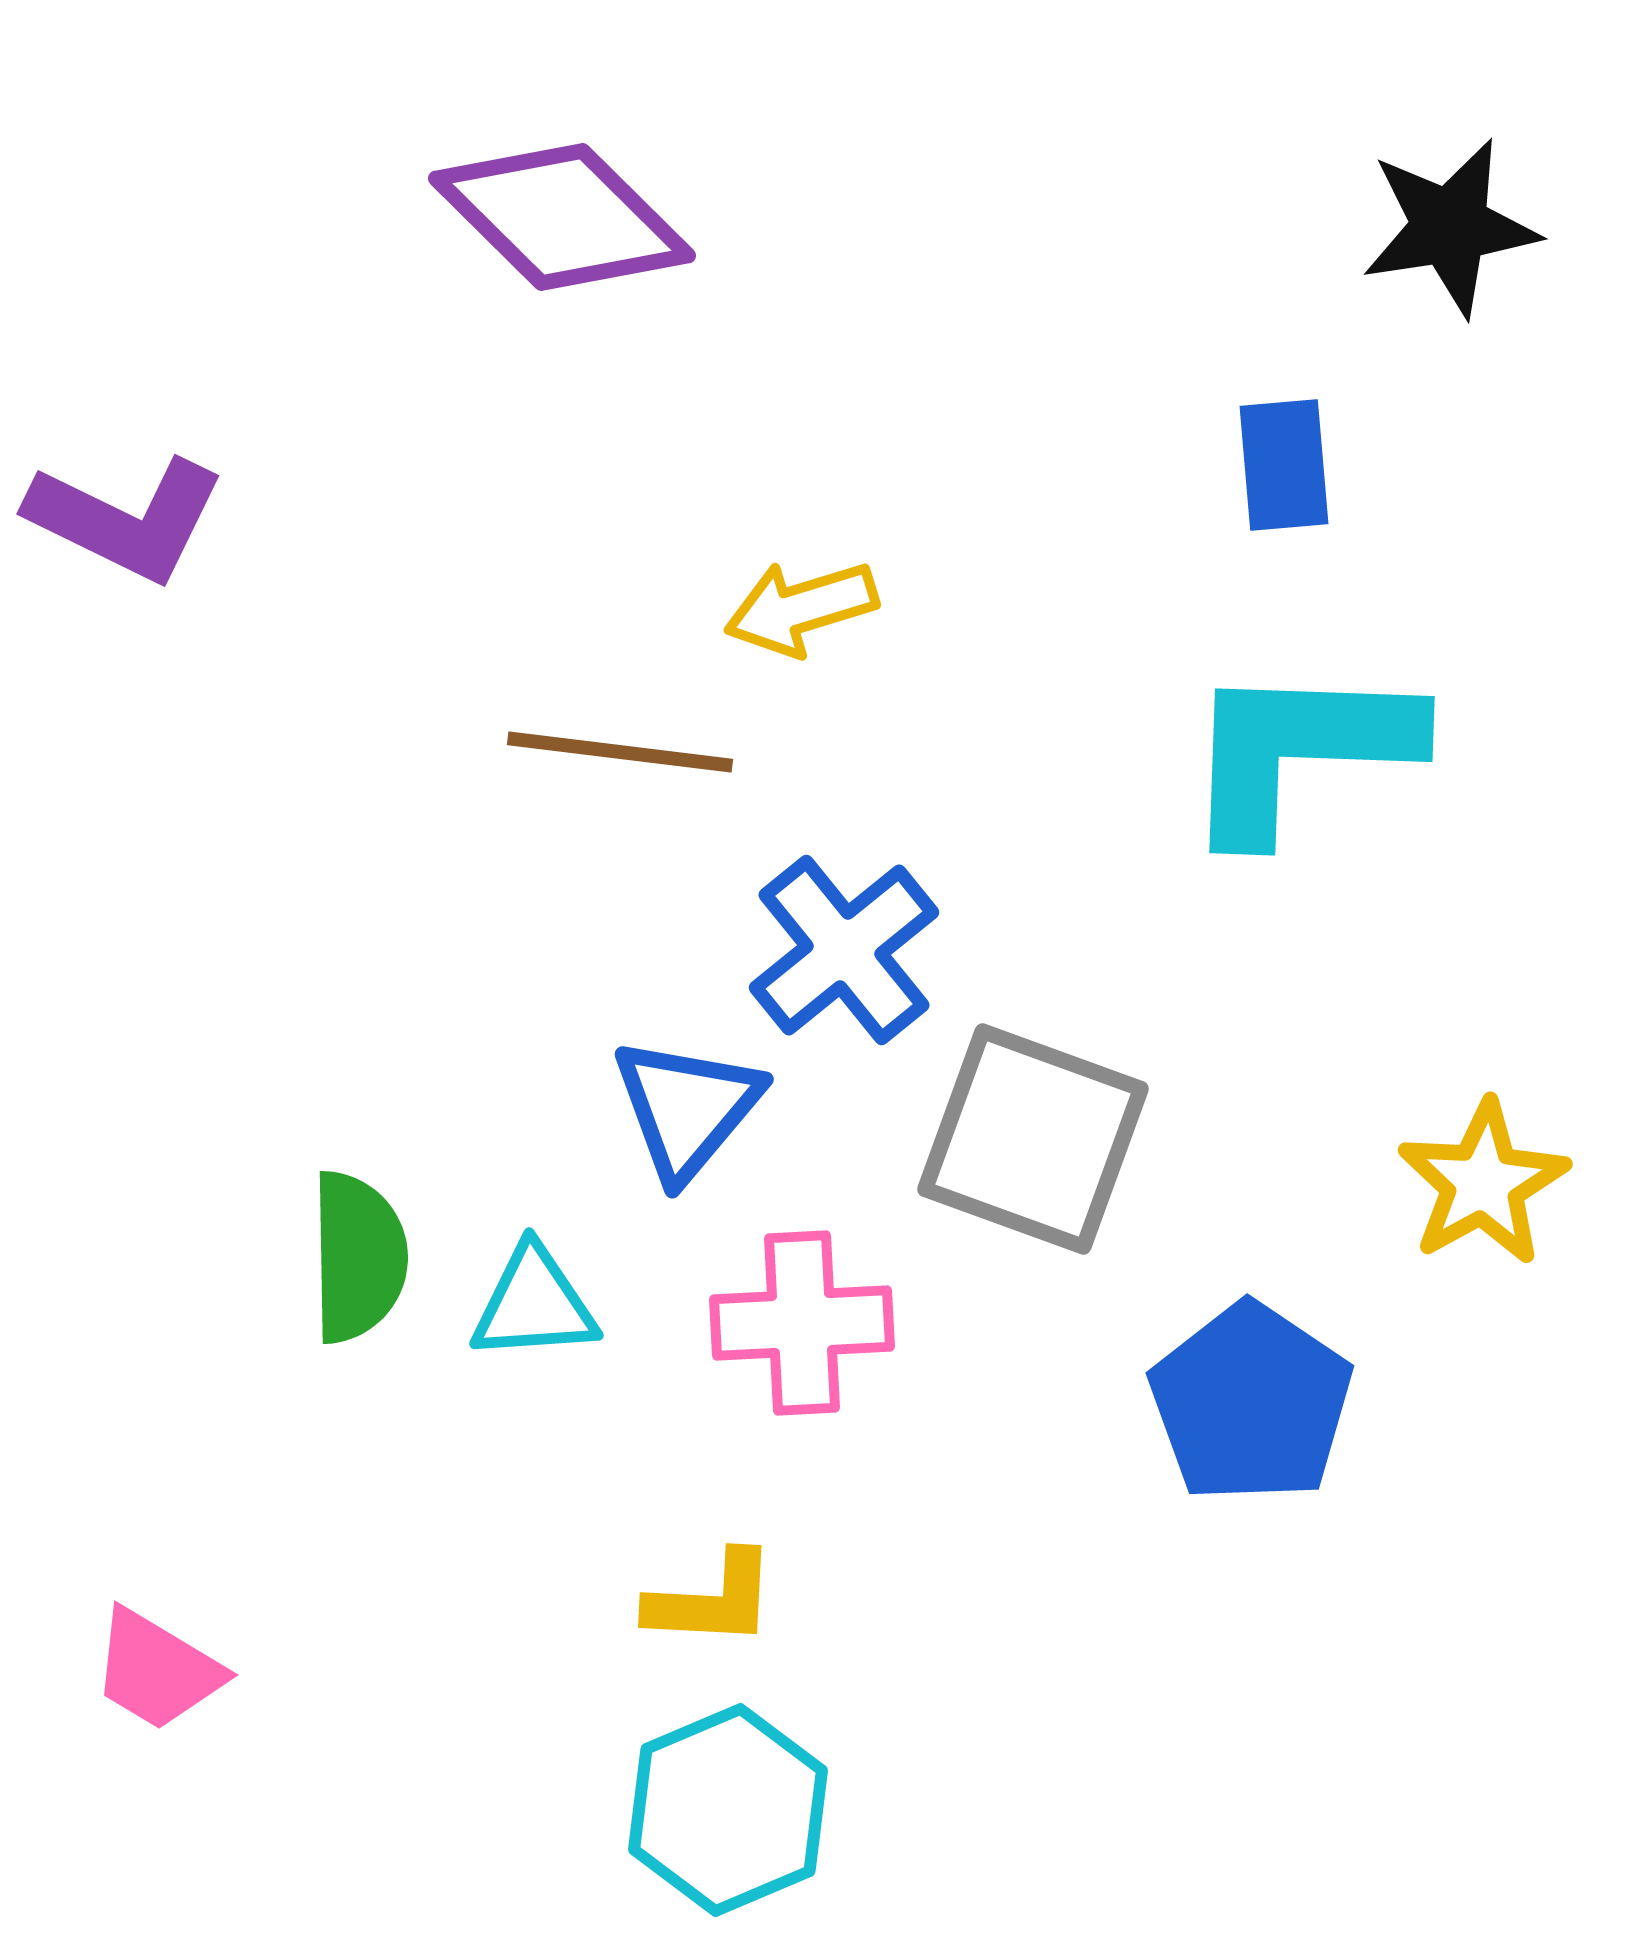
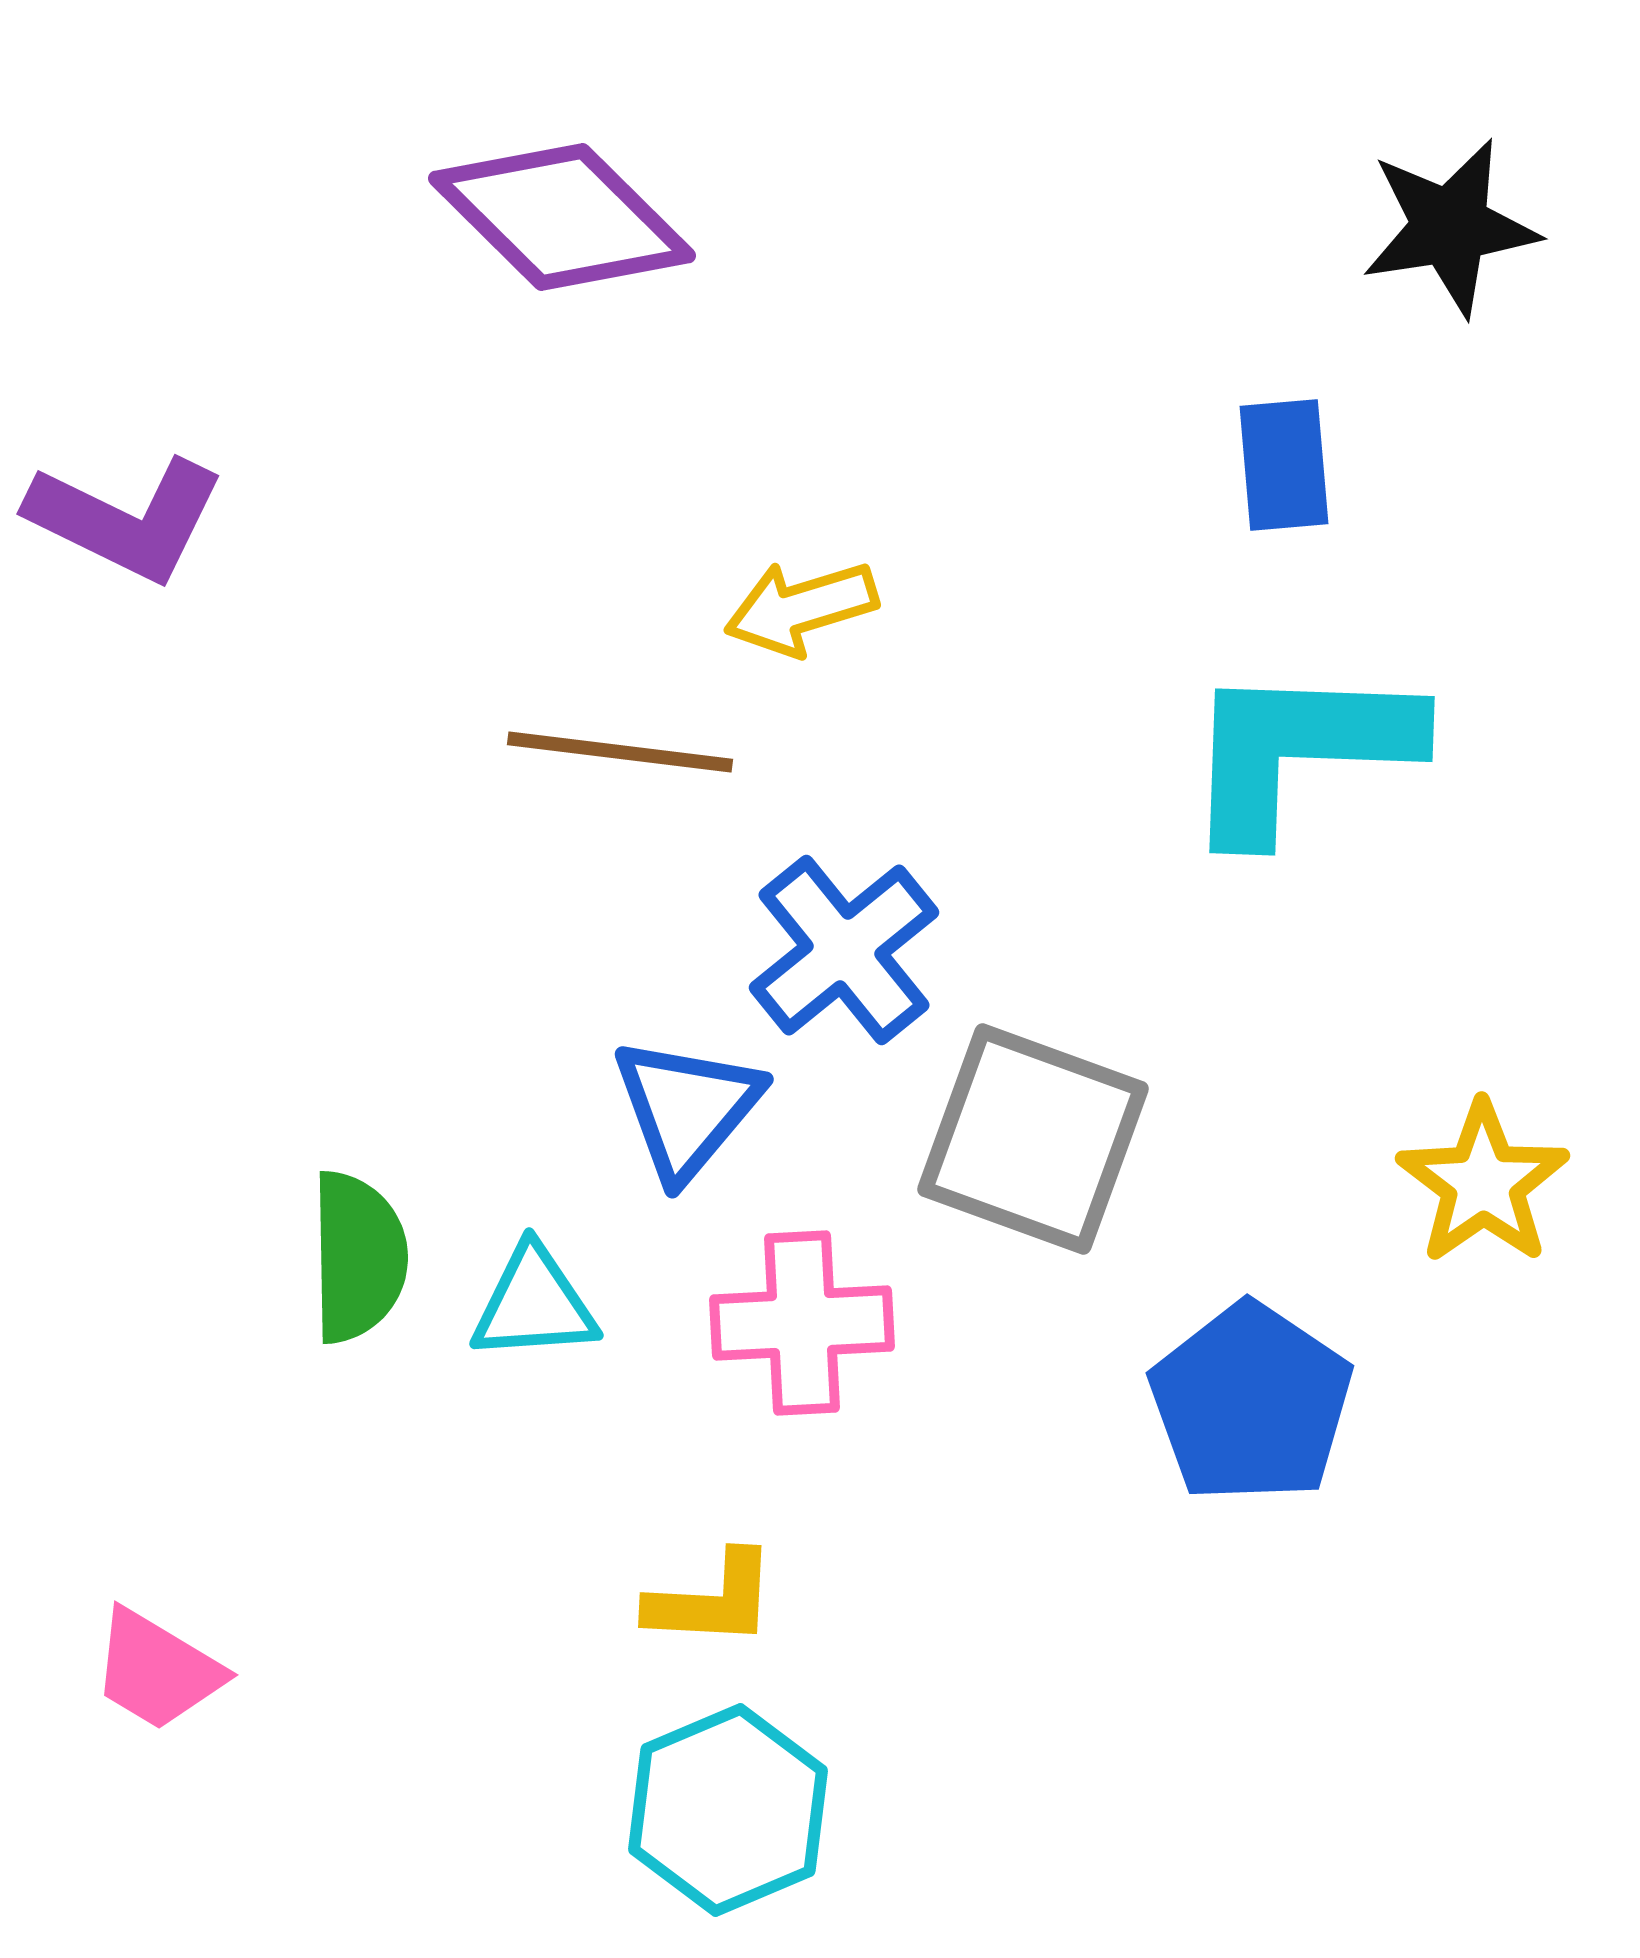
yellow star: rotated 6 degrees counterclockwise
